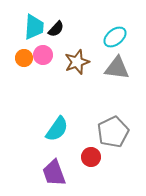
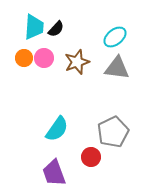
pink circle: moved 1 px right, 3 px down
